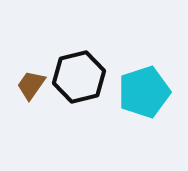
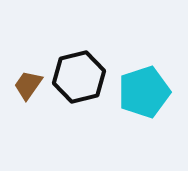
brown trapezoid: moved 3 px left
